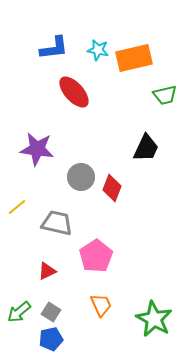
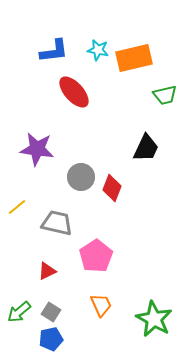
blue L-shape: moved 3 px down
